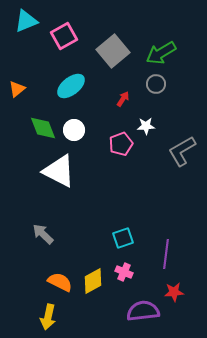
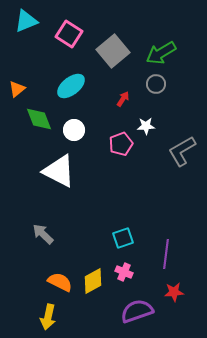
pink square: moved 5 px right, 2 px up; rotated 28 degrees counterclockwise
green diamond: moved 4 px left, 9 px up
purple semicircle: moved 6 px left; rotated 12 degrees counterclockwise
